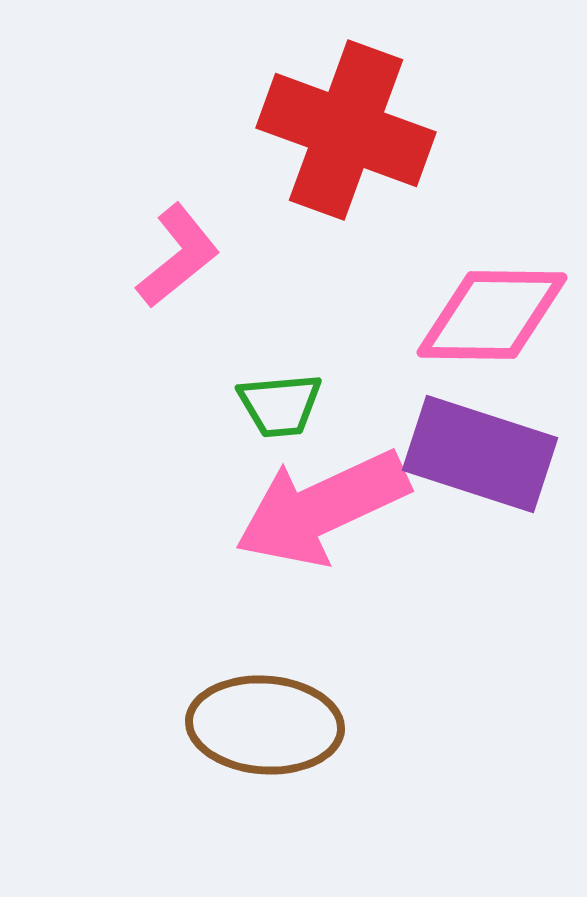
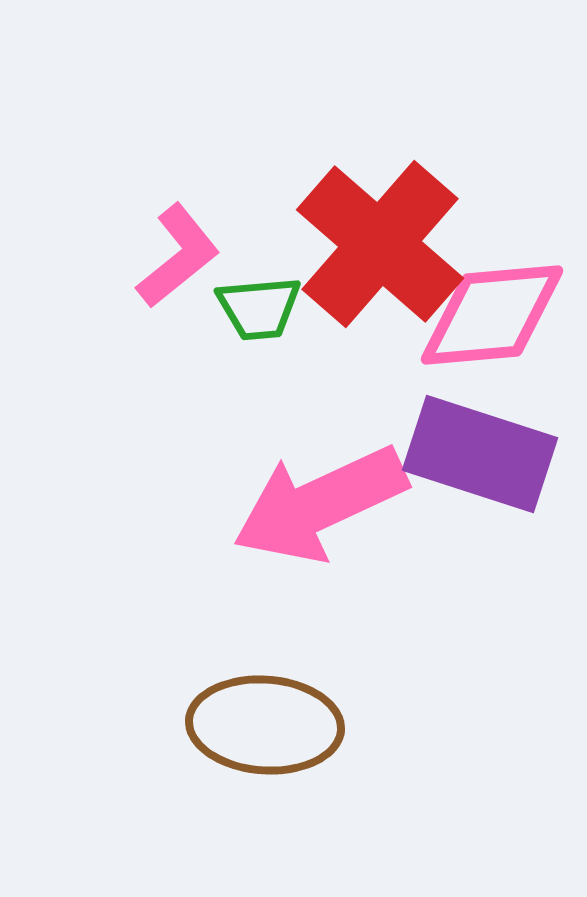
red cross: moved 34 px right, 114 px down; rotated 21 degrees clockwise
pink diamond: rotated 6 degrees counterclockwise
green trapezoid: moved 21 px left, 97 px up
pink arrow: moved 2 px left, 4 px up
